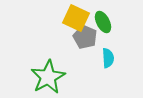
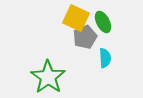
gray pentagon: rotated 25 degrees clockwise
cyan semicircle: moved 3 px left
green star: rotated 8 degrees counterclockwise
